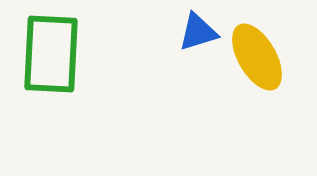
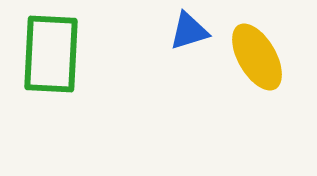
blue triangle: moved 9 px left, 1 px up
